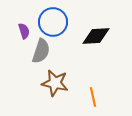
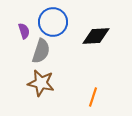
brown star: moved 14 px left
orange line: rotated 30 degrees clockwise
